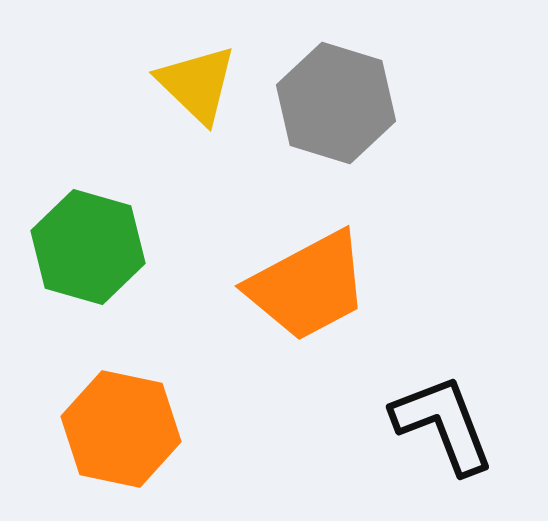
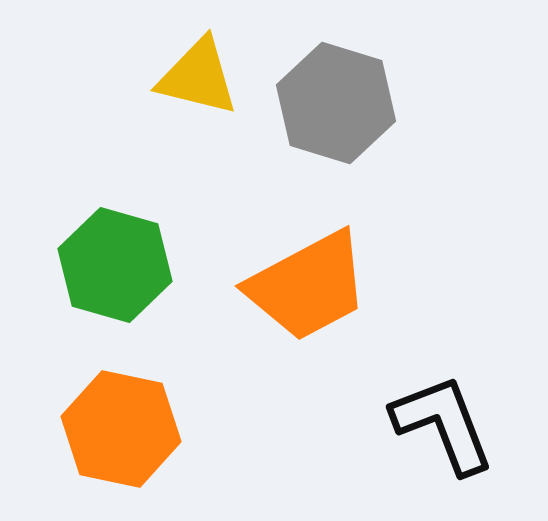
yellow triangle: moved 1 px right, 7 px up; rotated 30 degrees counterclockwise
green hexagon: moved 27 px right, 18 px down
